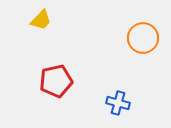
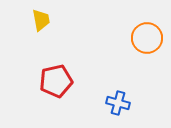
yellow trapezoid: rotated 55 degrees counterclockwise
orange circle: moved 4 px right
